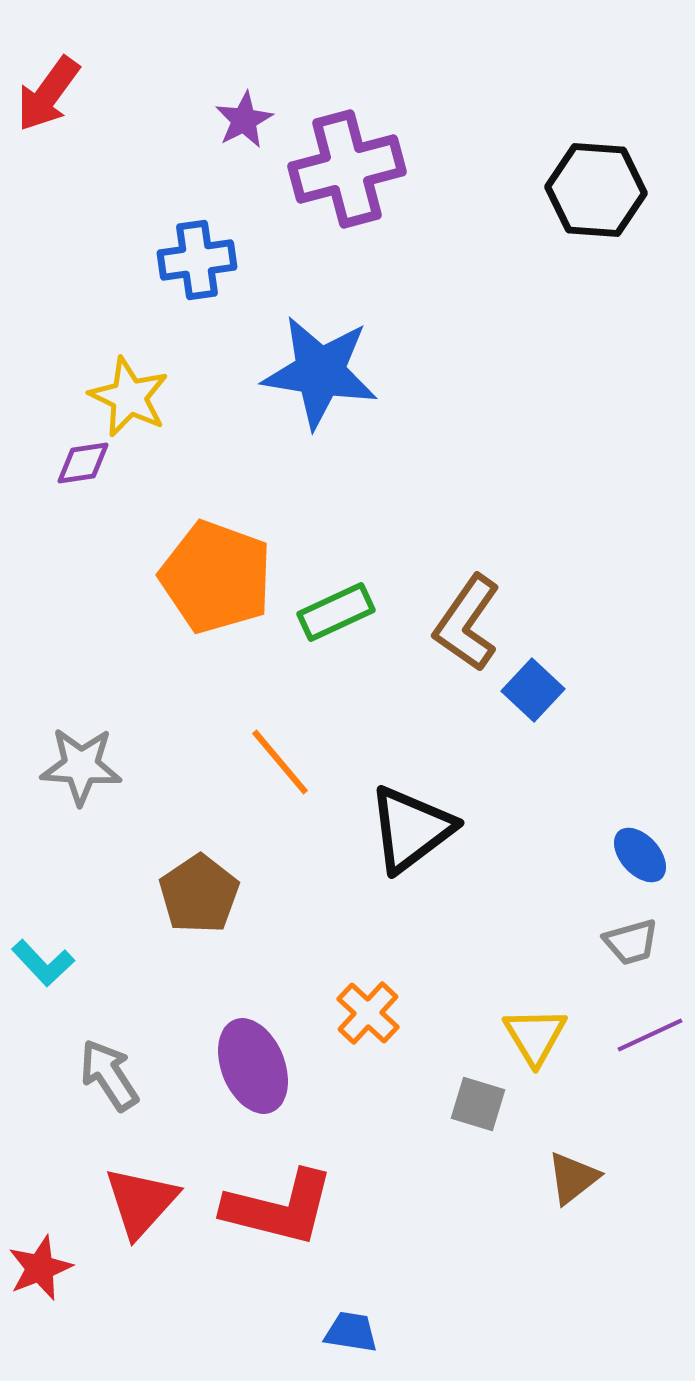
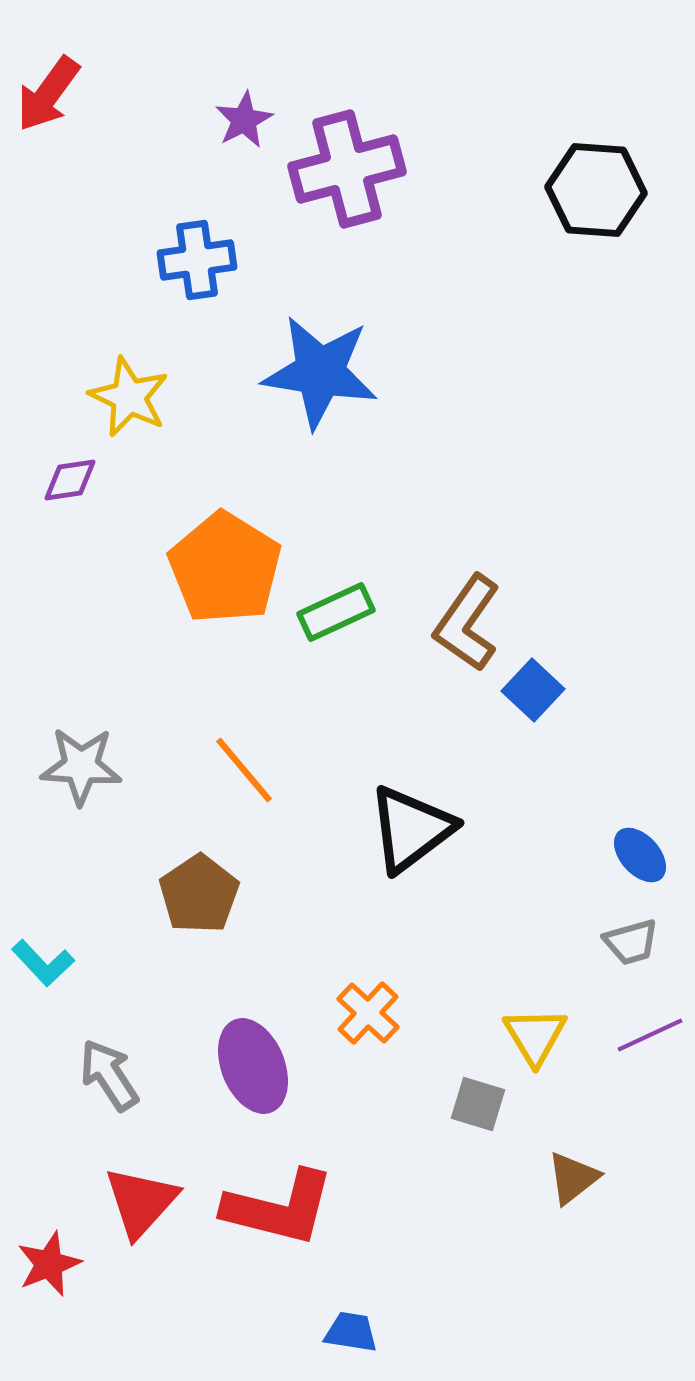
purple diamond: moved 13 px left, 17 px down
orange pentagon: moved 9 px right, 9 px up; rotated 12 degrees clockwise
orange line: moved 36 px left, 8 px down
red star: moved 9 px right, 4 px up
